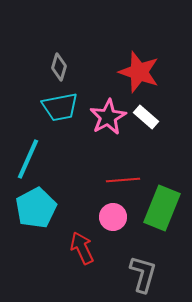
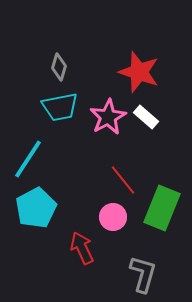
cyan line: rotated 9 degrees clockwise
red line: rotated 56 degrees clockwise
